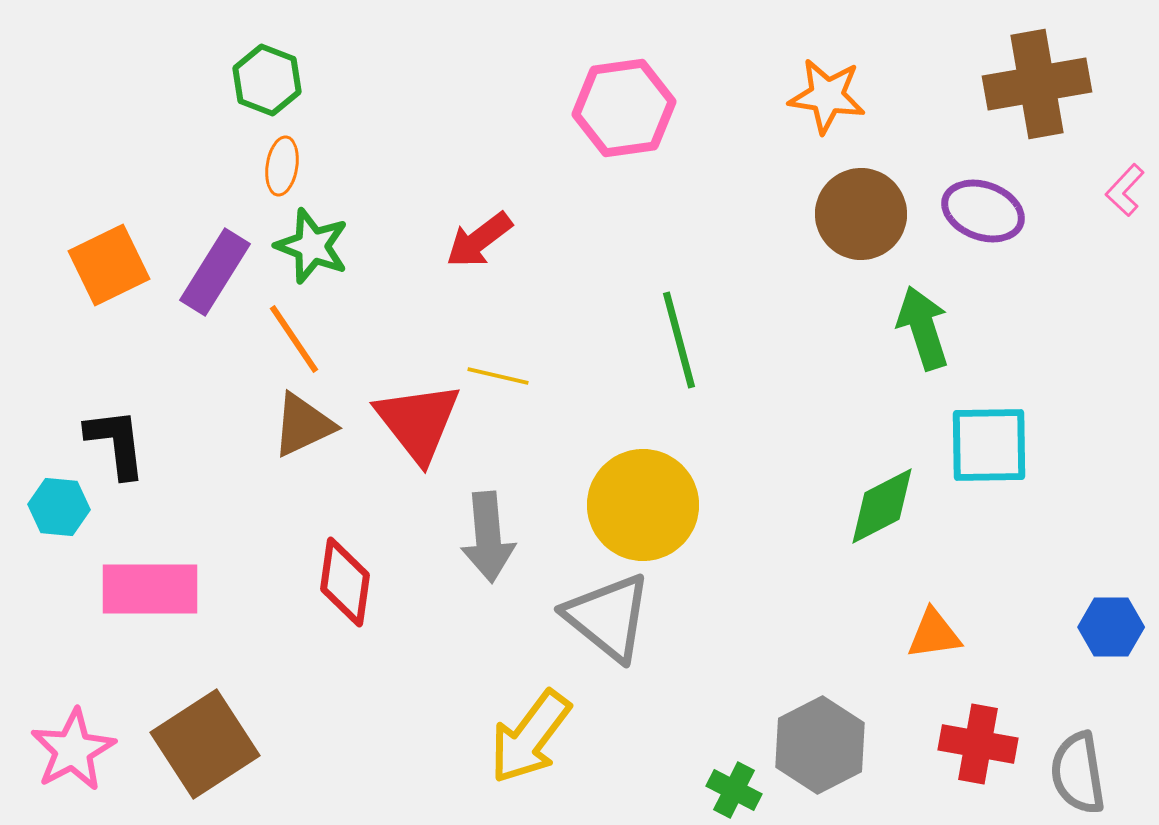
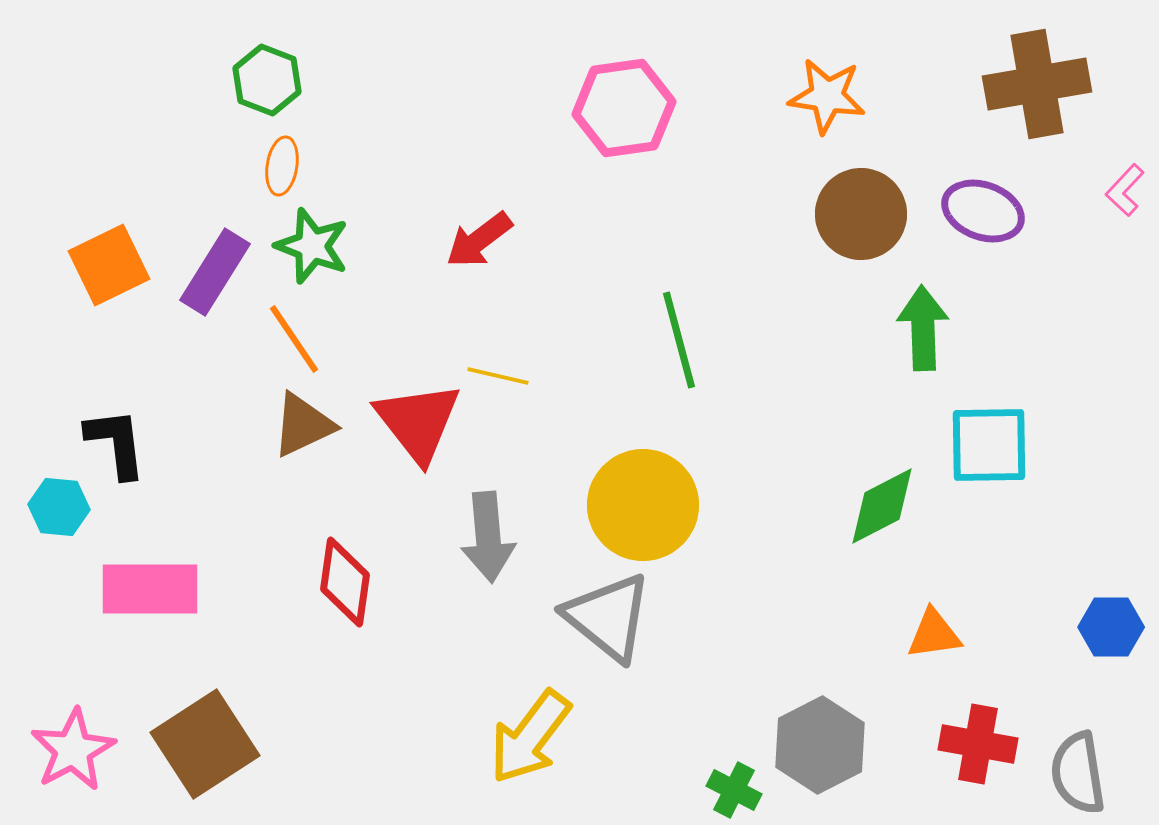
green arrow: rotated 16 degrees clockwise
